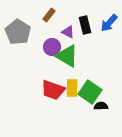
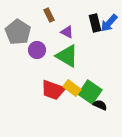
brown rectangle: rotated 64 degrees counterclockwise
black rectangle: moved 10 px right, 2 px up
purple triangle: moved 1 px left
purple circle: moved 15 px left, 3 px down
yellow rectangle: rotated 54 degrees counterclockwise
black semicircle: moved 1 px left, 1 px up; rotated 24 degrees clockwise
